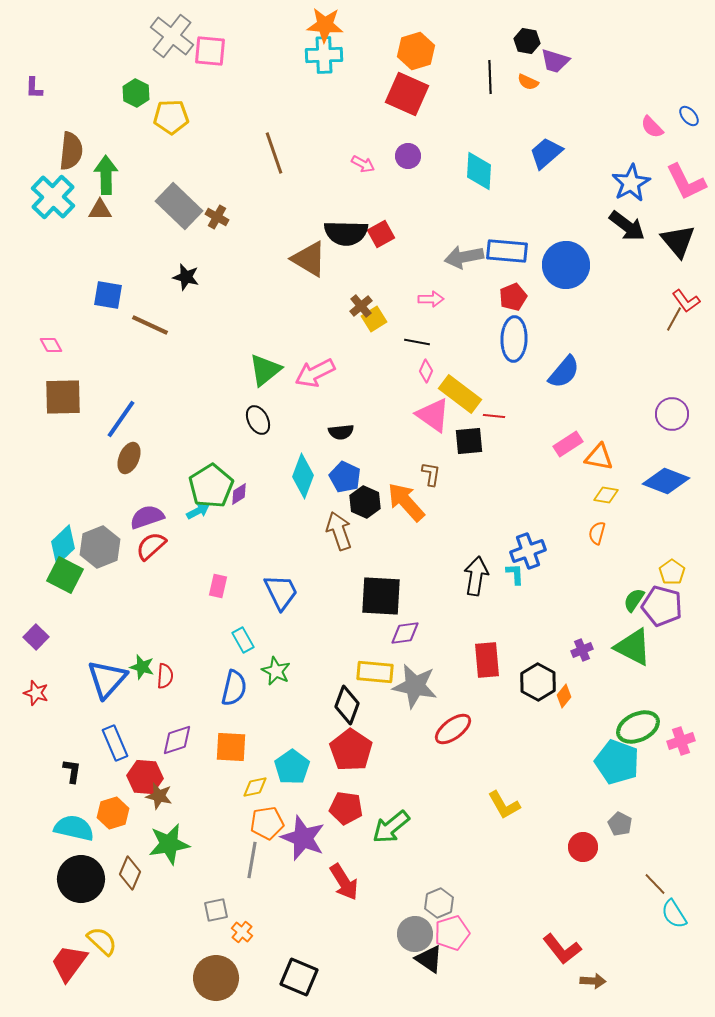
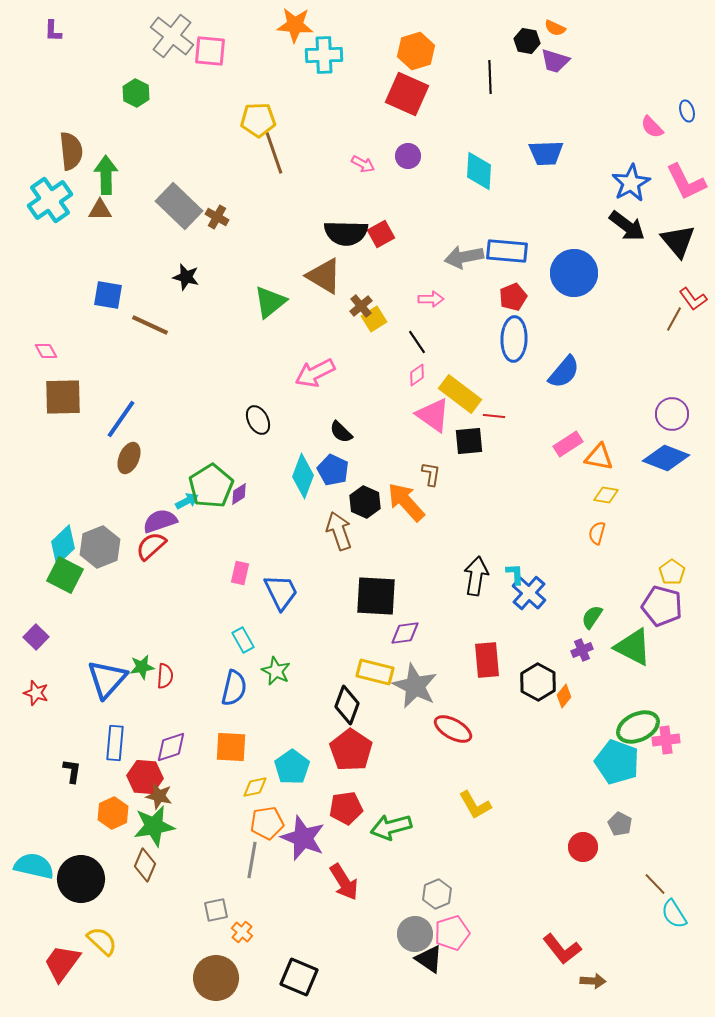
orange star at (325, 25): moved 30 px left
orange semicircle at (528, 82): moved 27 px right, 54 px up
purple L-shape at (34, 88): moved 19 px right, 57 px up
blue ellipse at (689, 116): moved 2 px left, 5 px up; rotated 25 degrees clockwise
yellow pentagon at (171, 117): moved 87 px right, 3 px down
brown semicircle at (71, 151): rotated 12 degrees counterclockwise
blue trapezoid at (546, 153): rotated 141 degrees counterclockwise
cyan cross at (53, 197): moved 3 px left, 3 px down; rotated 12 degrees clockwise
brown triangle at (309, 259): moved 15 px right, 17 px down
blue circle at (566, 265): moved 8 px right, 8 px down
red L-shape at (686, 301): moved 7 px right, 2 px up
black line at (417, 342): rotated 45 degrees clockwise
pink diamond at (51, 345): moved 5 px left, 6 px down
green triangle at (265, 370): moved 5 px right, 68 px up
pink diamond at (426, 371): moved 9 px left, 4 px down; rotated 30 degrees clockwise
black semicircle at (341, 432): rotated 50 degrees clockwise
blue pentagon at (345, 477): moved 12 px left, 7 px up
blue diamond at (666, 481): moved 23 px up
cyan arrow at (198, 511): moved 11 px left, 10 px up
purple semicircle at (147, 517): moved 13 px right, 4 px down
blue cross at (528, 551): moved 1 px right, 42 px down; rotated 28 degrees counterclockwise
pink rectangle at (218, 586): moved 22 px right, 13 px up
black square at (381, 596): moved 5 px left
green semicircle at (634, 600): moved 42 px left, 17 px down
green star at (142, 667): rotated 25 degrees counterclockwise
yellow rectangle at (375, 672): rotated 9 degrees clockwise
gray star at (415, 686): rotated 15 degrees clockwise
red ellipse at (453, 729): rotated 66 degrees clockwise
purple diamond at (177, 740): moved 6 px left, 7 px down
pink cross at (681, 741): moved 15 px left, 1 px up; rotated 12 degrees clockwise
blue rectangle at (115, 743): rotated 28 degrees clockwise
yellow L-shape at (504, 805): moved 29 px left
red pentagon at (346, 808): rotated 16 degrees counterclockwise
orange hexagon at (113, 813): rotated 8 degrees counterclockwise
green arrow at (391, 827): rotated 24 degrees clockwise
cyan semicircle at (74, 828): moved 40 px left, 38 px down
green star at (169, 844): moved 15 px left, 18 px up
brown diamond at (130, 873): moved 15 px right, 8 px up
gray hexagon at (439, 903): moved 2 px left, 9 px up
red trapezoid at (69, 963): moved 7 px left
